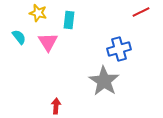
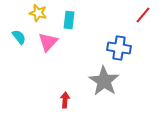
red line: moved 2 px right, 3 px down; rotated 24 degrees counterclockwise
pink triangle: rotated 15 degrees clockwise
blue cross: moved 1 px up; rotated 25 degrees clockwise
red arrow: moved 9 px right, 6 px up
